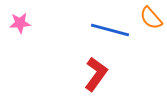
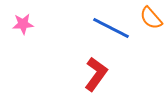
pink star: moved 3 px right, 1 px down
blue line: moved 1 px right, 2 px up; rotated 12 degrees clockwise
